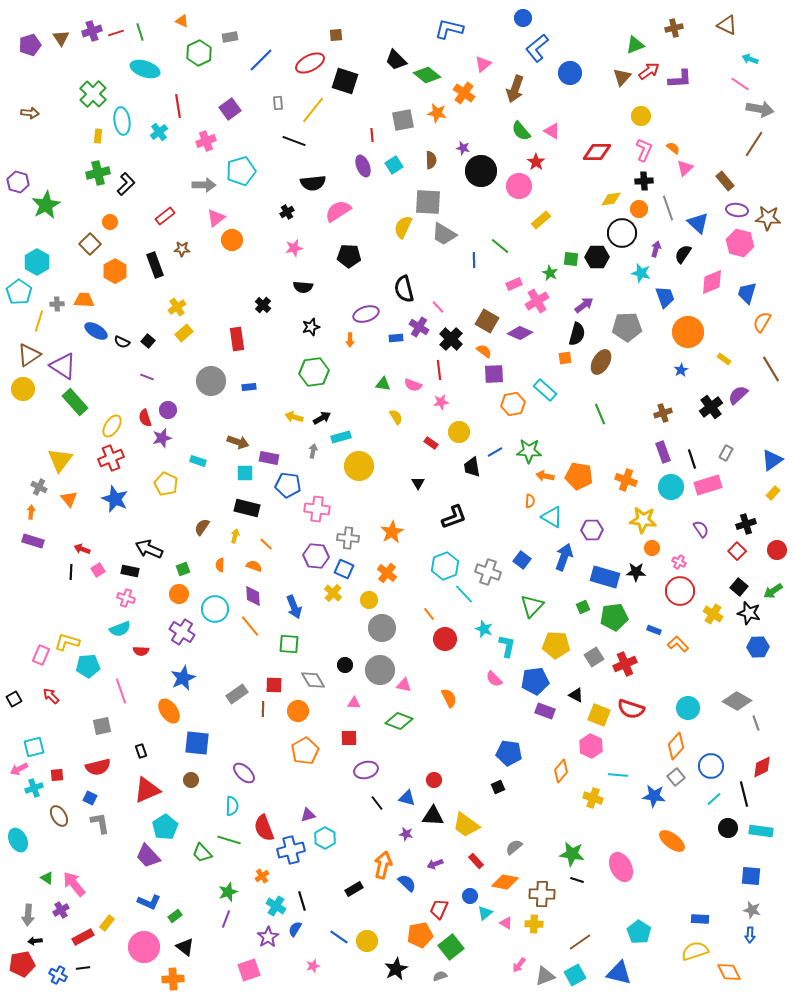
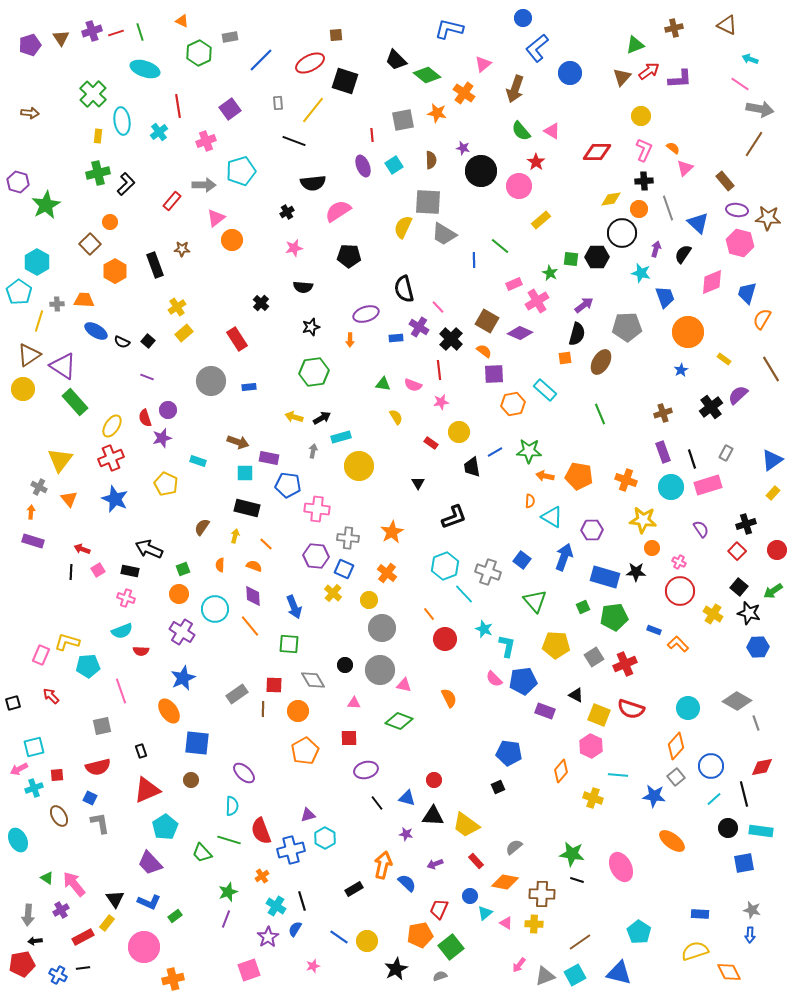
red rectangle at (165, 216): moved 7 px right, 15 px up; rotated 12 degrees counterclockwise
black cross at (263, 305): moved 2 px left, 2 px up
orange semicircle at (762, 322): moved 3 px up
red rectangle at (237, 339): rotated 25 degrees counterclockwise
green triangle at (532, 606): moved 3 px right, 5 px up; rotated 25 degrees counterclockwise
cyan semicircle at (120, 629): moved 2 px right, 2 px down
blue pentagon at (535, 681): moved 12 px left
black square at (14, 699): moved 1 px left, 4 px down; rotated 14 degrees clockwise
red diamond at (762, 767): rotated 15 degrees clockwise
red semicircle at (264, 828): moved 3 px left, 3 px down
purple trapezoid at (148, 856): moved 2 px right, 7 px down
blue square at (751, 876): moved 7 px left, 13 px up; rotated 15 degrees counterclockwise
blue rectangle at (700, 919): moved 5 px up
black triangle at (185, 947): moved 70 px left, 48 px up; rotated 18 degrees clockwise
orange cross at (173, 979): rotated 10 degrees counterclockwise
